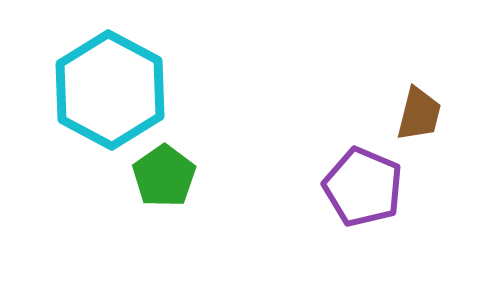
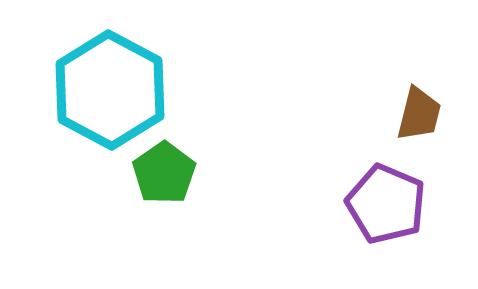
green pentagon: moved 3 px up
purple pentagon: moved 23 px right, 17 px down
